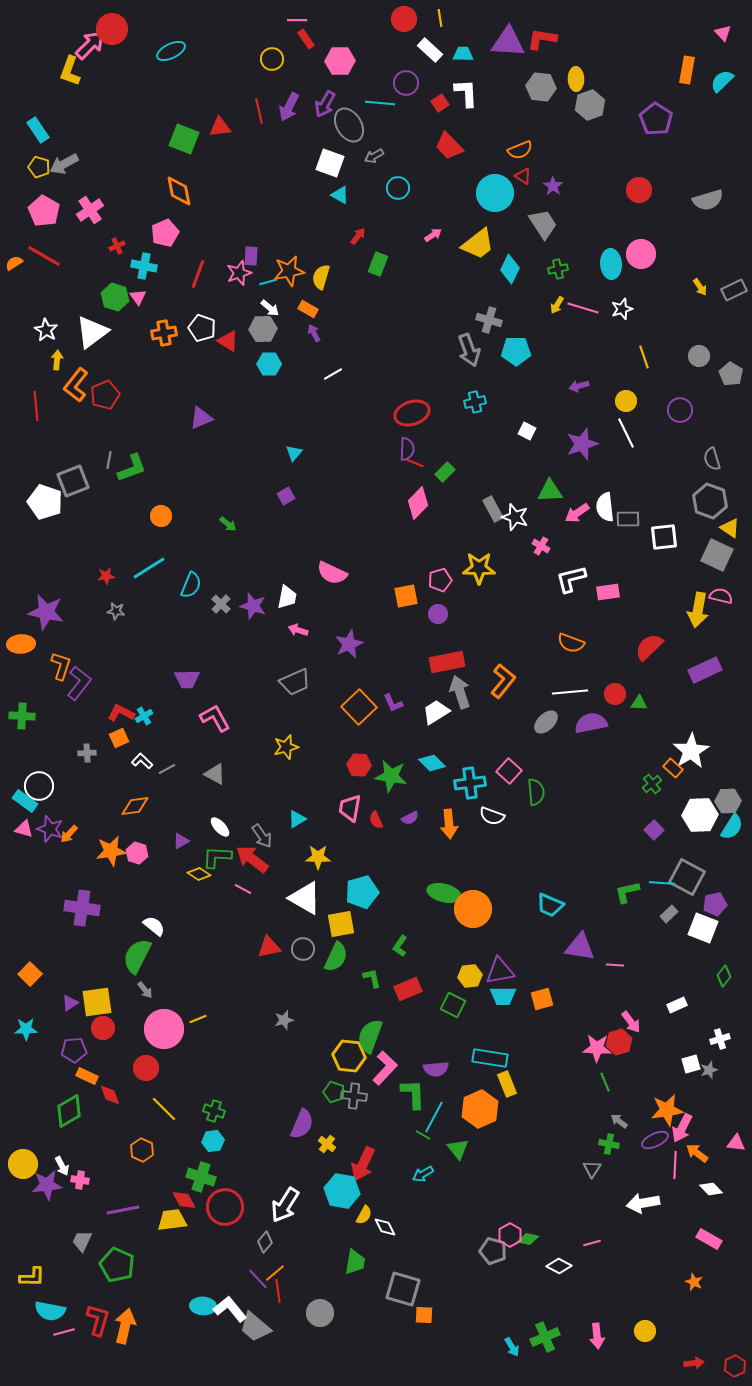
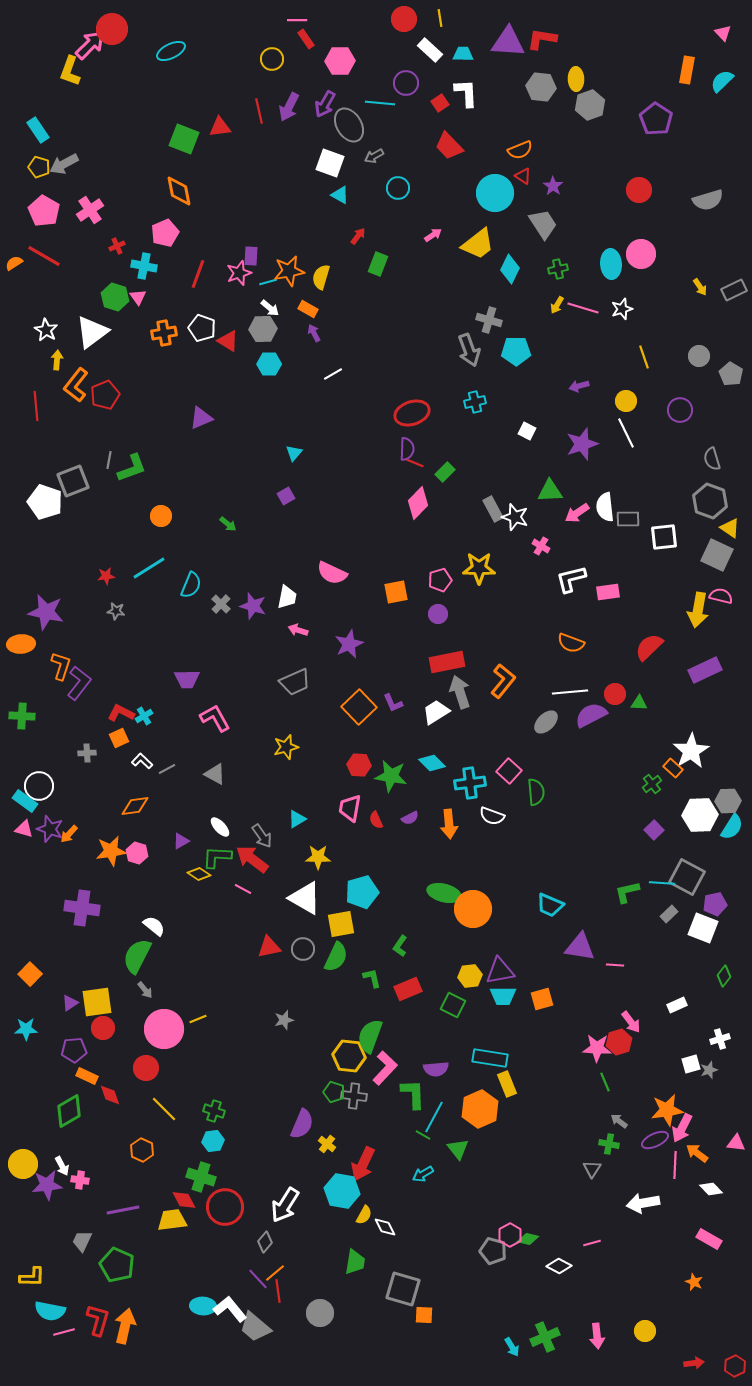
orange square at (406, 596): moved 10 px left, 4 px up
purple semicircle at (591, 723): moved 8 px up; rotated 16 degrees counterclockwise
